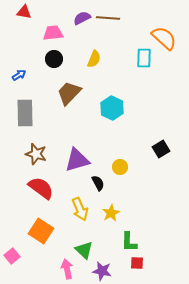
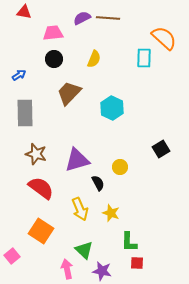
yellow star: rotated 24 degrees counterclockwise
